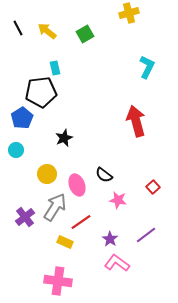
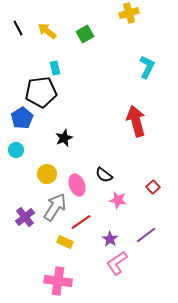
pink L-shape: rotated 70 degrees counterclockwise
